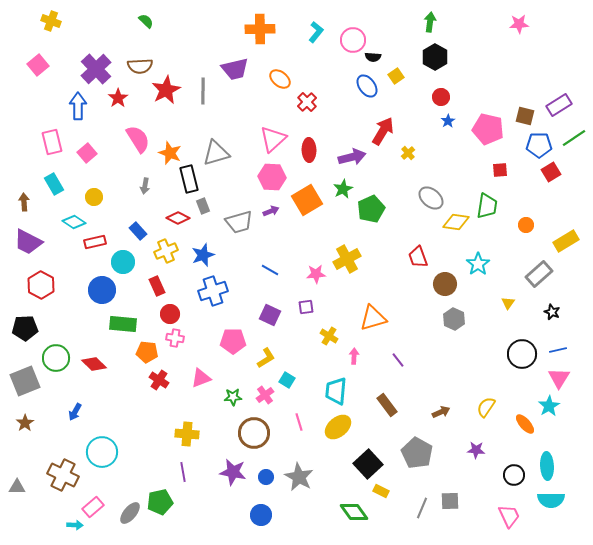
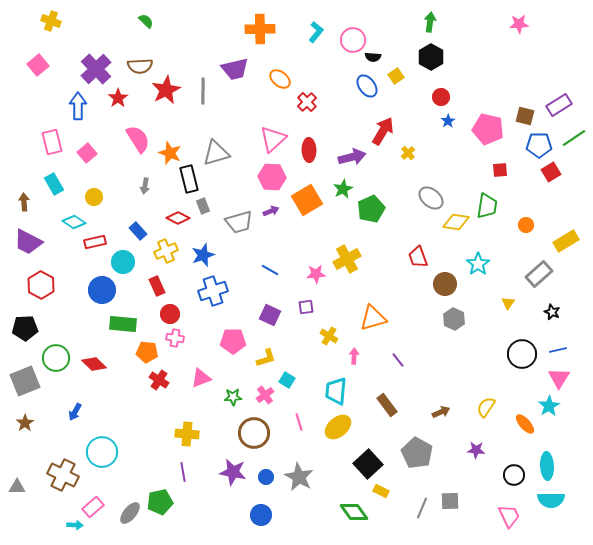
black hexagon at (435, 57): moved 4 px left
yellow L-shape at (266, 358): rotated 15 degrees clockwise
